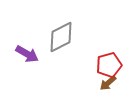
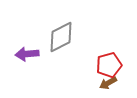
purple arrow: rotated 145 degrees clockwise
brown arrow: rotated 12 degrees clockwise
